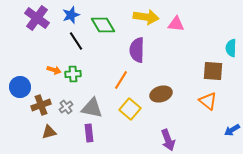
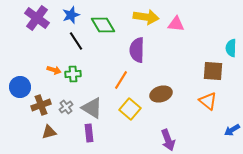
gray triangle: rotated 20 degrees clockwise
